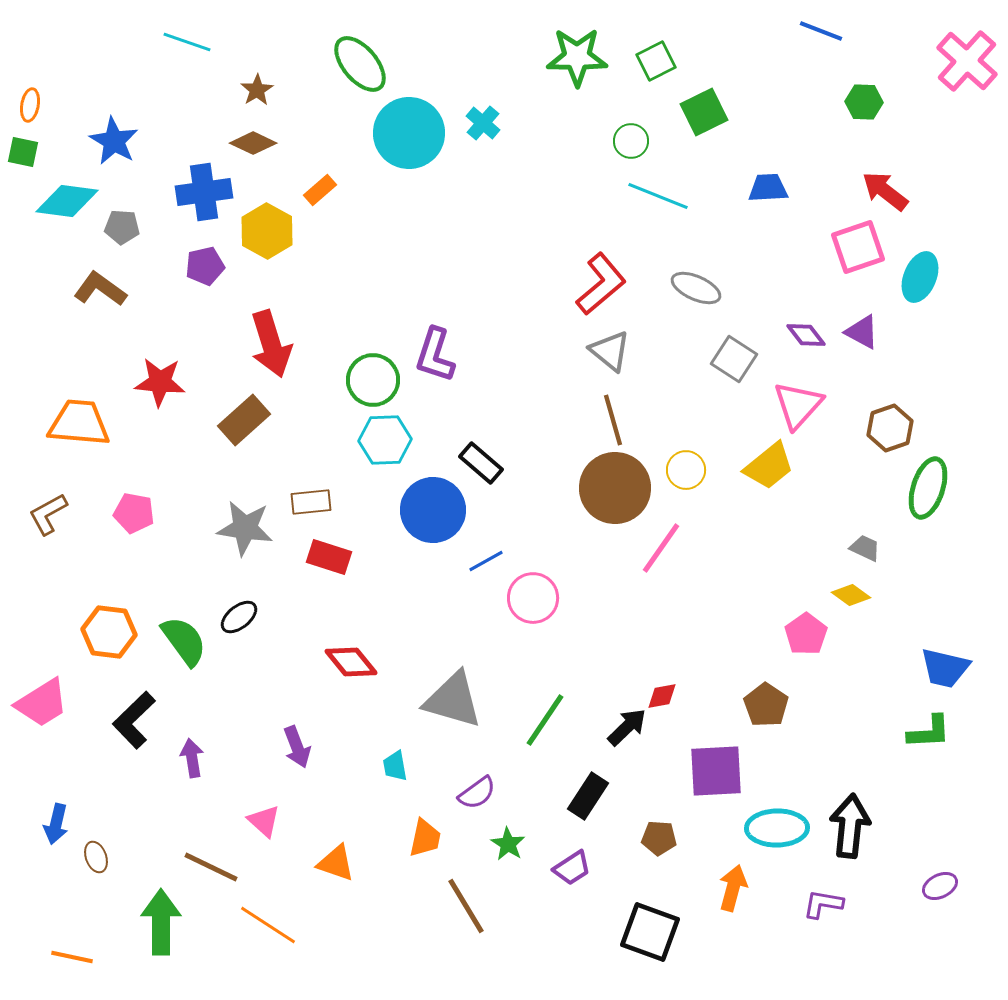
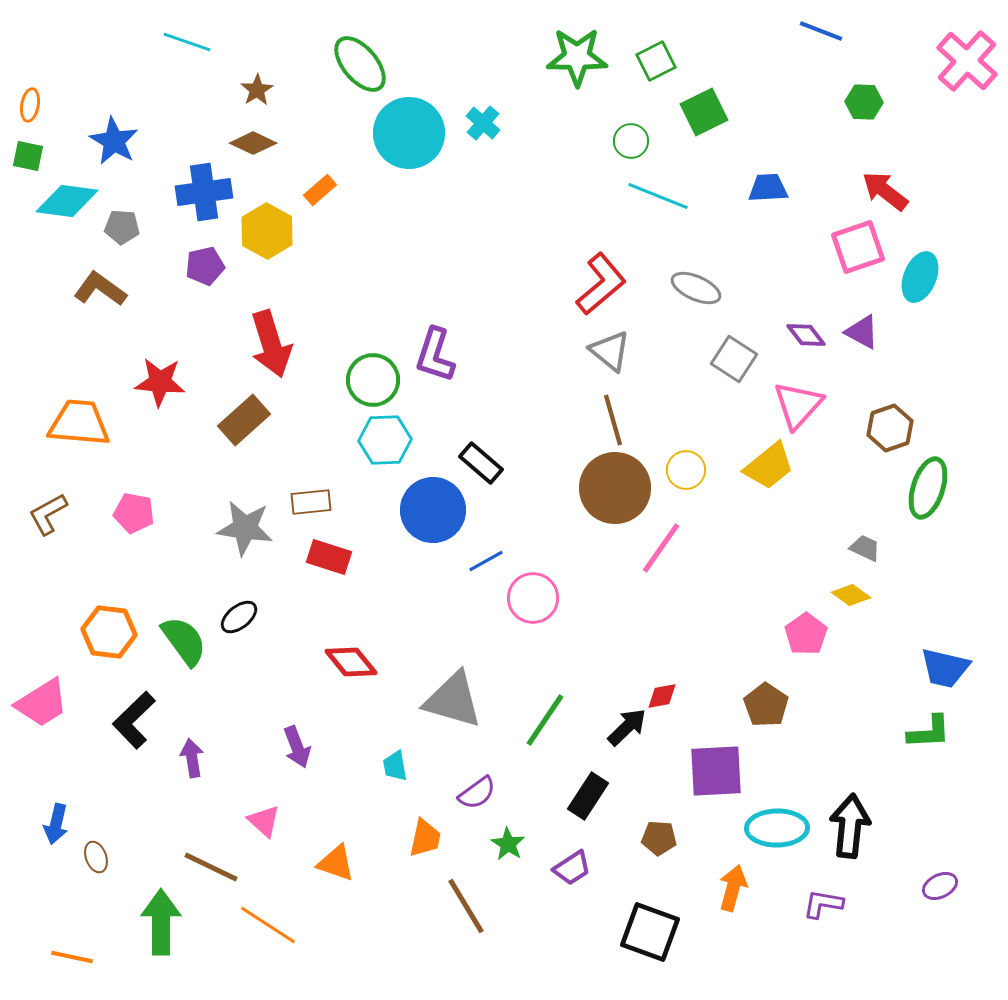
green square at (23, 152): moved 5 px right, 4 px down
